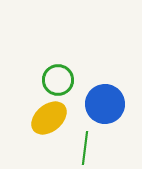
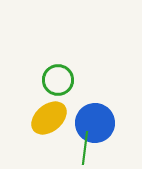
blue circle: moved 10 px left, 19 px down
